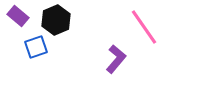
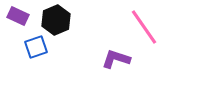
purple rectangle: rotated 15 degrees counterclockwise
purple L-shape: rotated 112 degrees counterclockwise
